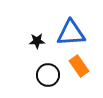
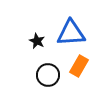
black star: rotated 28 degrees clockwise
orange rectangle: rotated 65 degrees clockwise
